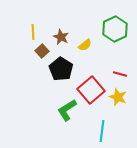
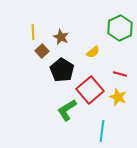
green hexagon: moved 5 px right, 1 px up
yellow semicircle: moved 8 px right, 7 px down
black pentagon: moved 1 px right, 1 px down
red square: moved 1 px left
